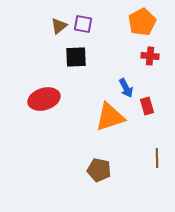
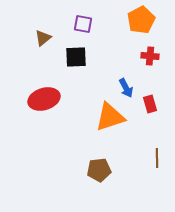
orange pentagon: moved 1 px left, 2 px up
brown triangle: moved 16 px left, 12 px down
red rectangle: moved 3 px right, 2 px up
brown pentagon: rotated 20 degrees counterclockwise
